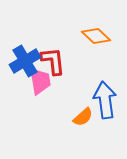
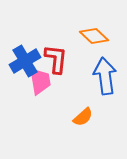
orange diamond: moved 2 px left
red L-shape: moved 3 px right, 2 px up; rotated 12 degrees clockwise
blue arrow: moved 24 px up
